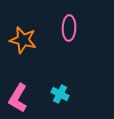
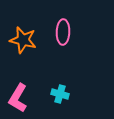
pink ellipse: moved 6 px left, 4 px down
cyan cross: rotated 12 degrees counterclockwise
